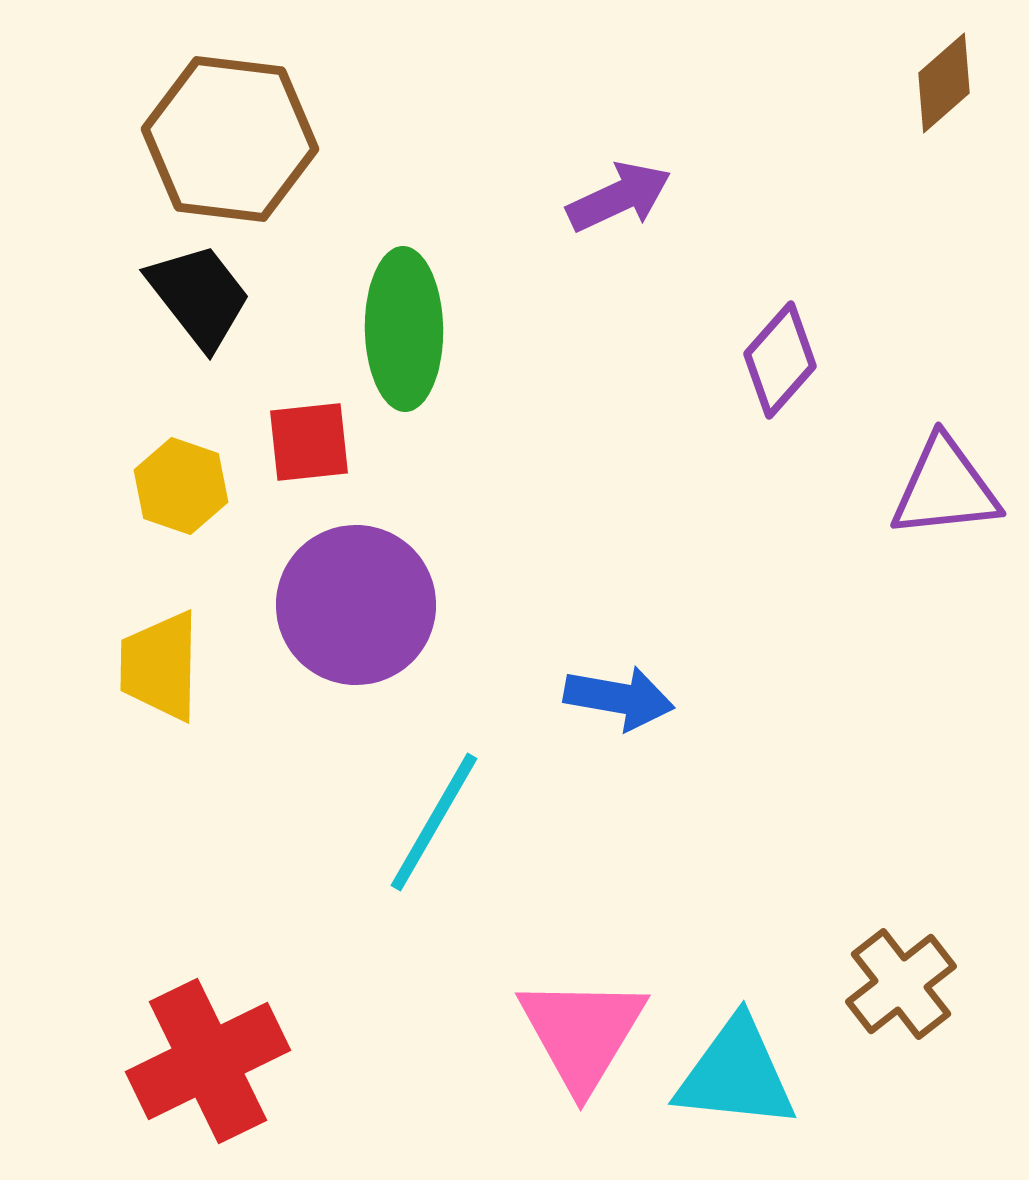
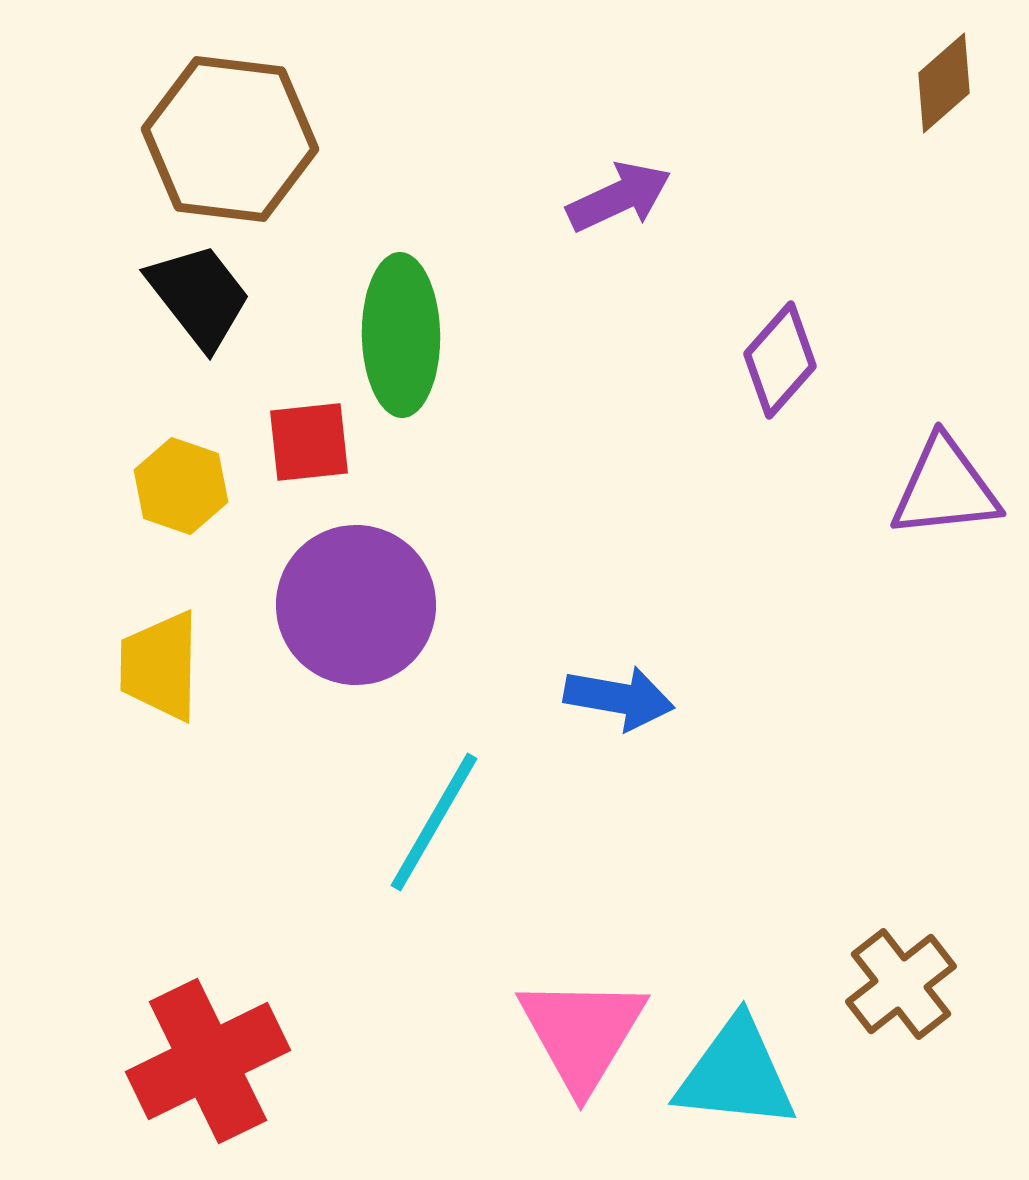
green ellipse: moved 3 px left, 6 px down
